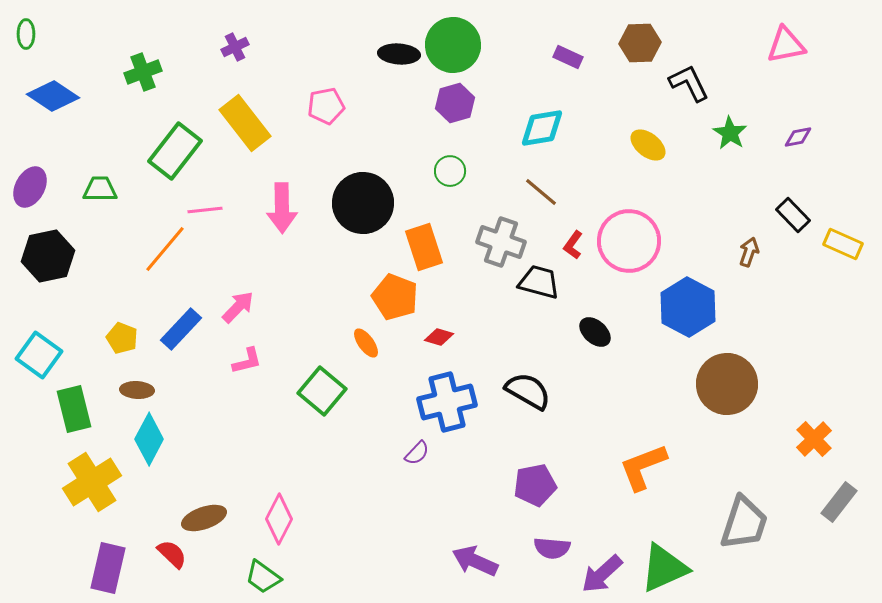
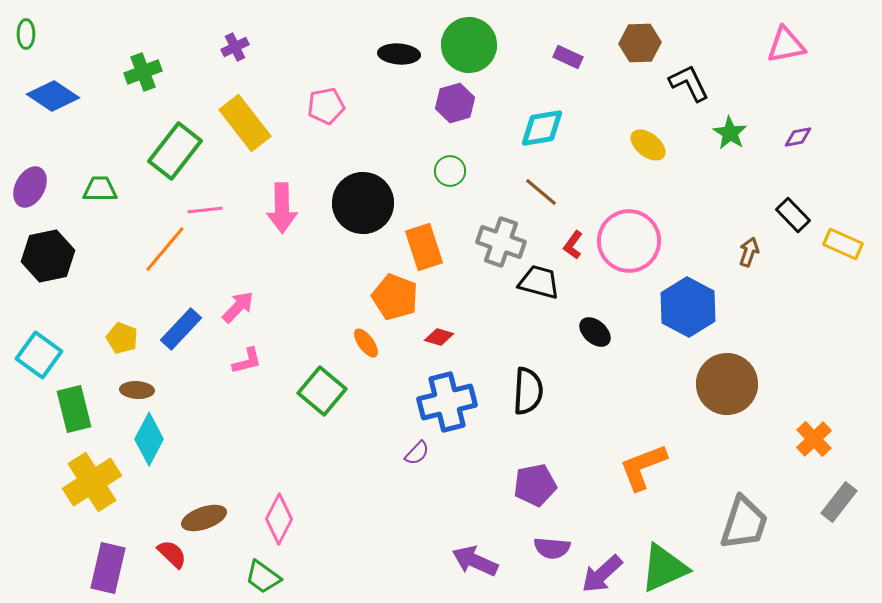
green circle at (453, 45): moved 16 px right
black semicircle at (528, 391): rotated 63 degrees clockwise
